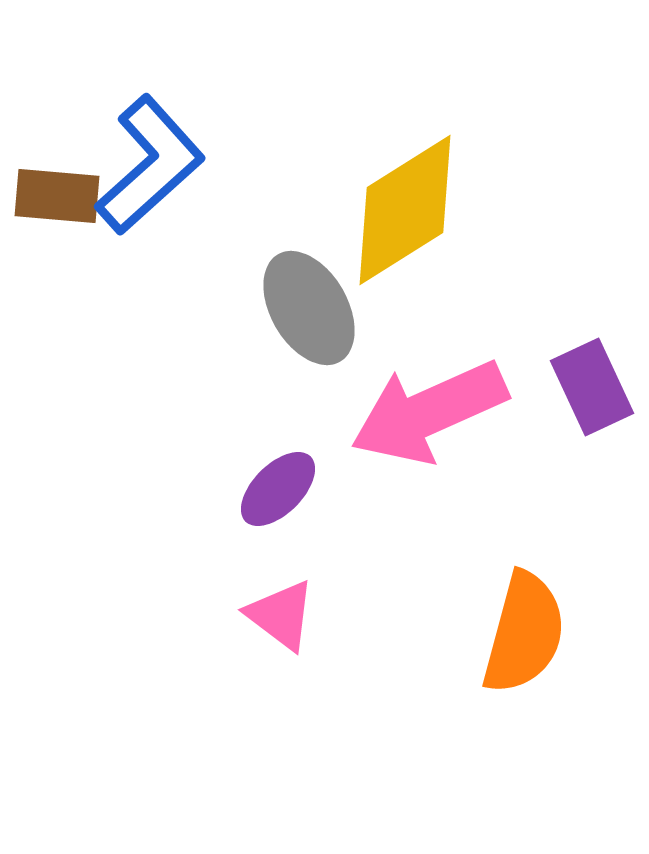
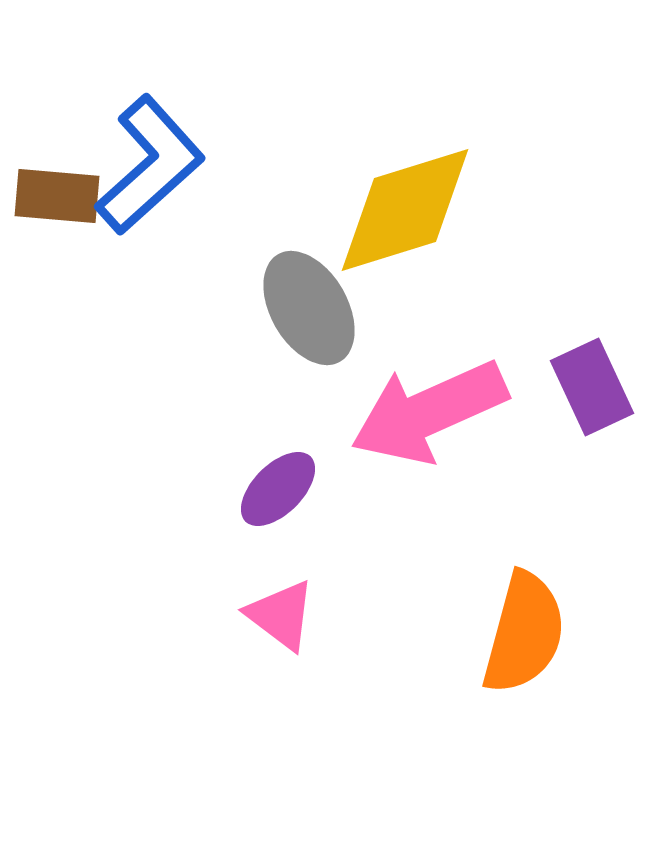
yellow diamond: rotated 15 degrees clockwise
